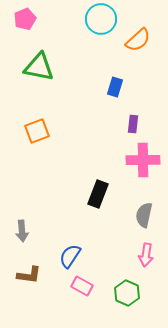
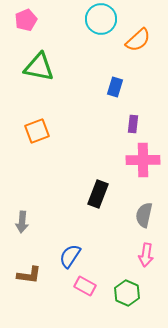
pink pentagon: moved 1 px right, 1 px down
gray arrow: moved 9 px up; rotated 10 degrees clockwise
pink rectangle: moved 3 px right
